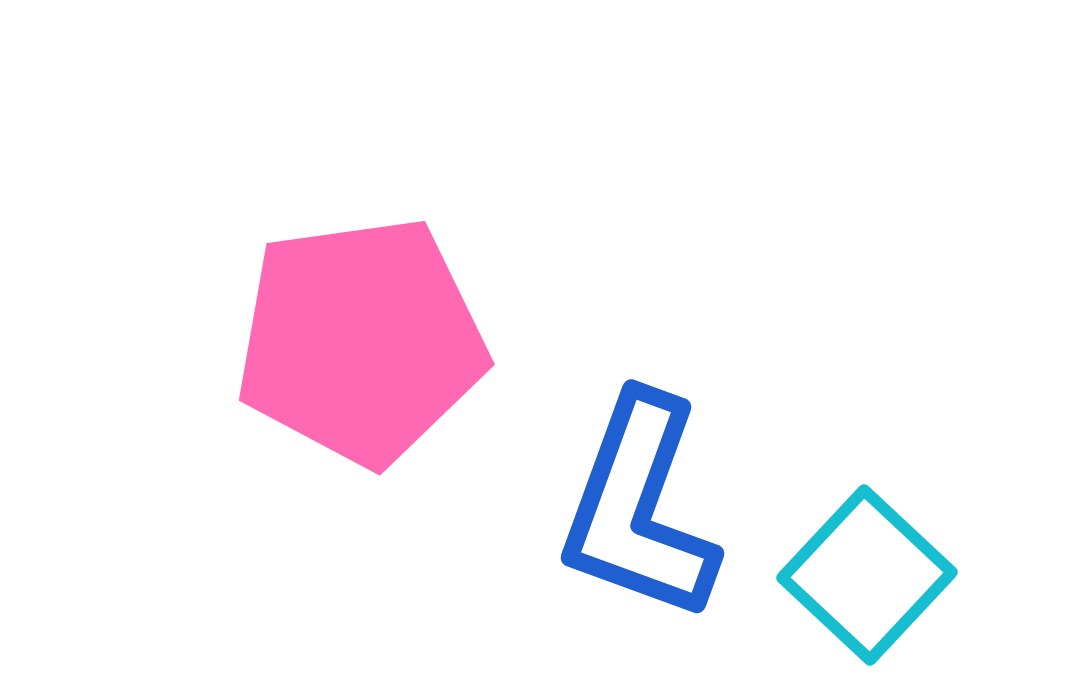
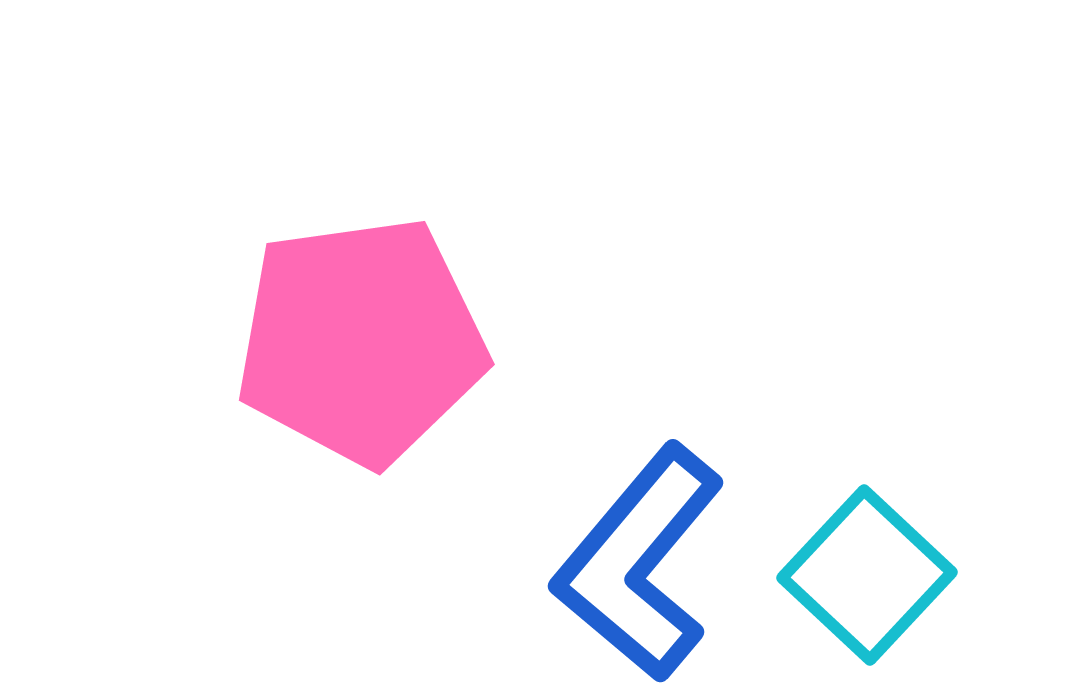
blue L-shape: moved 55 px down; rotated 20 degrees clockwise
